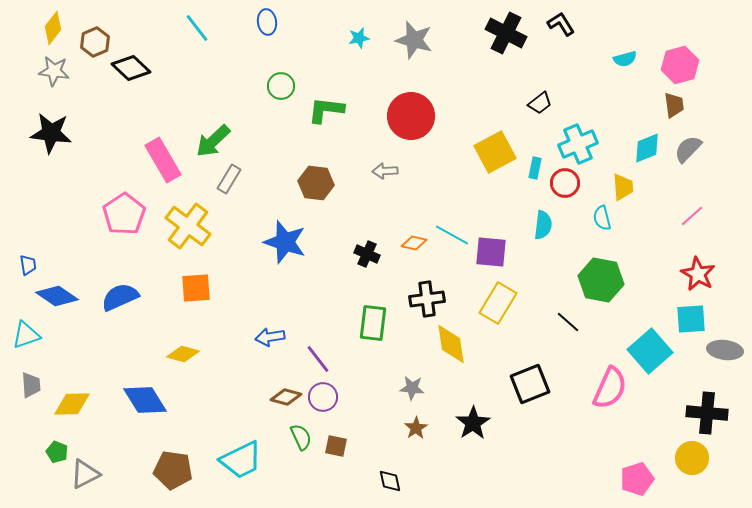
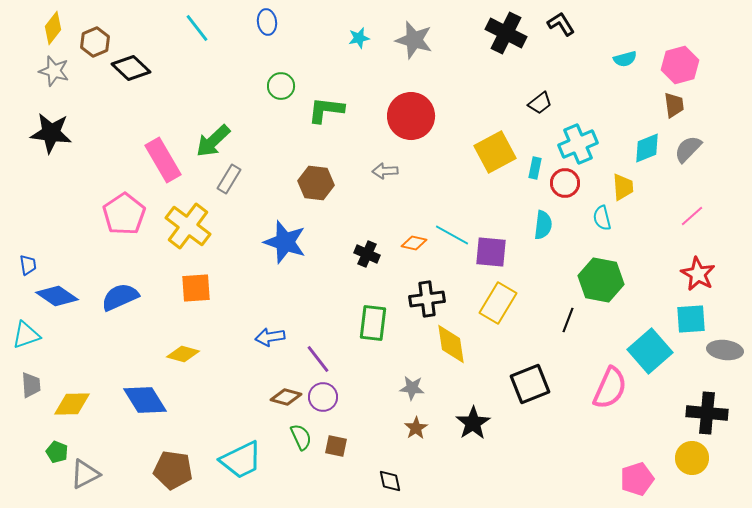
gray star at (54, 71): rotated 8 degrees clockwise
black line at (568, 322): moved 2 px up; rotated 70 degrees clockwise
